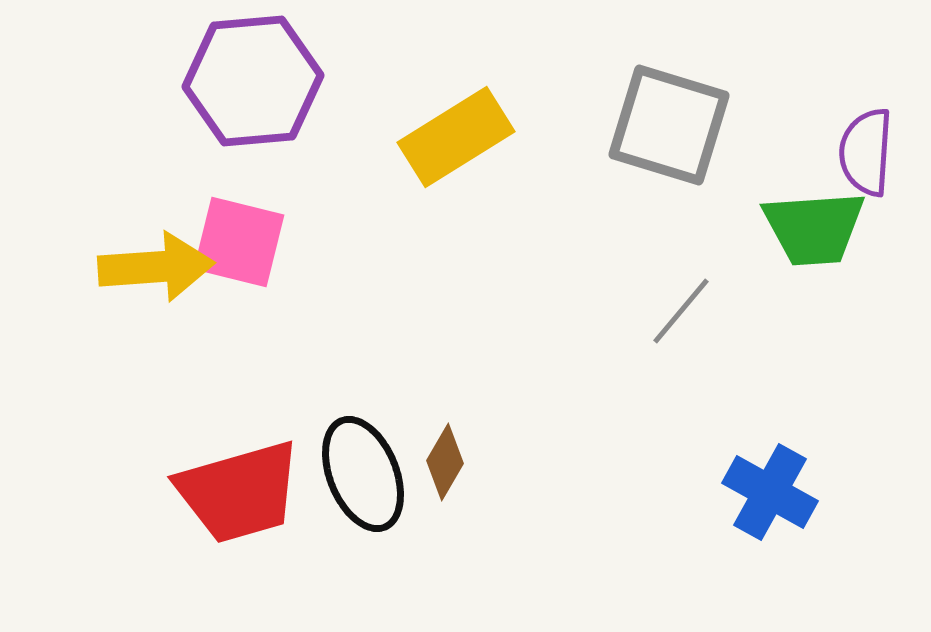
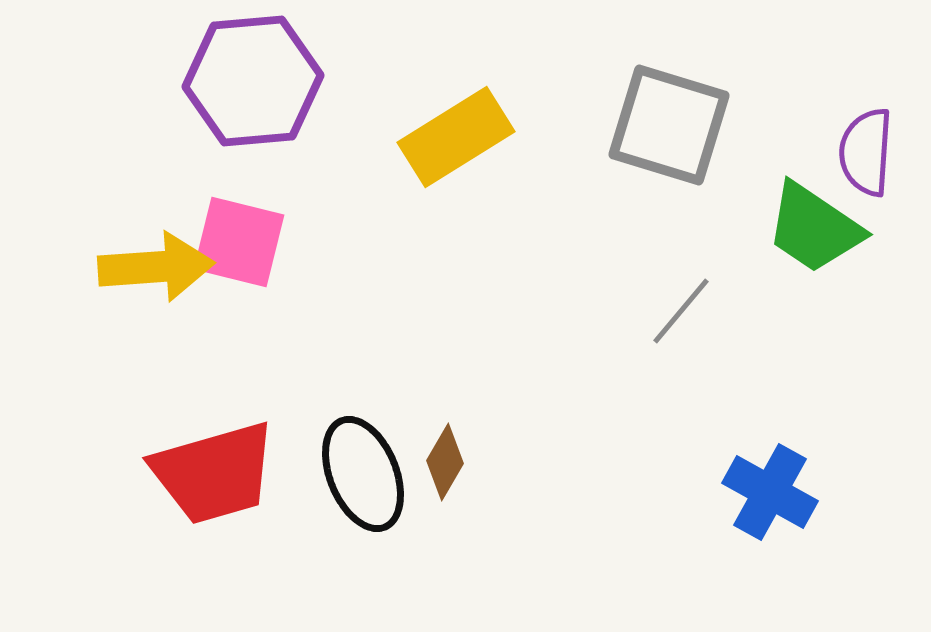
green trapezoid: rotated 38 degrees clockwise
red trapezoid: moved 25 px left, 19 px up
